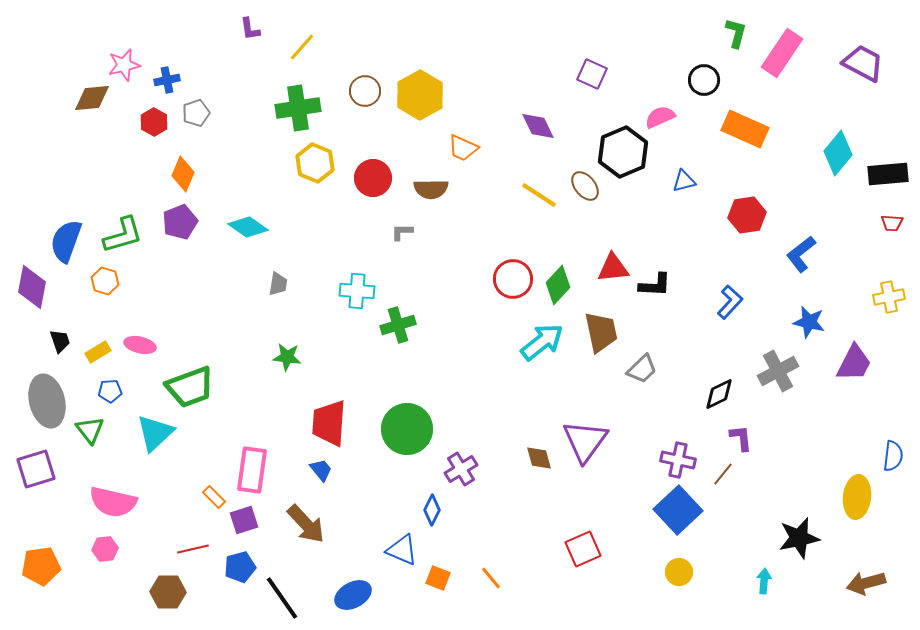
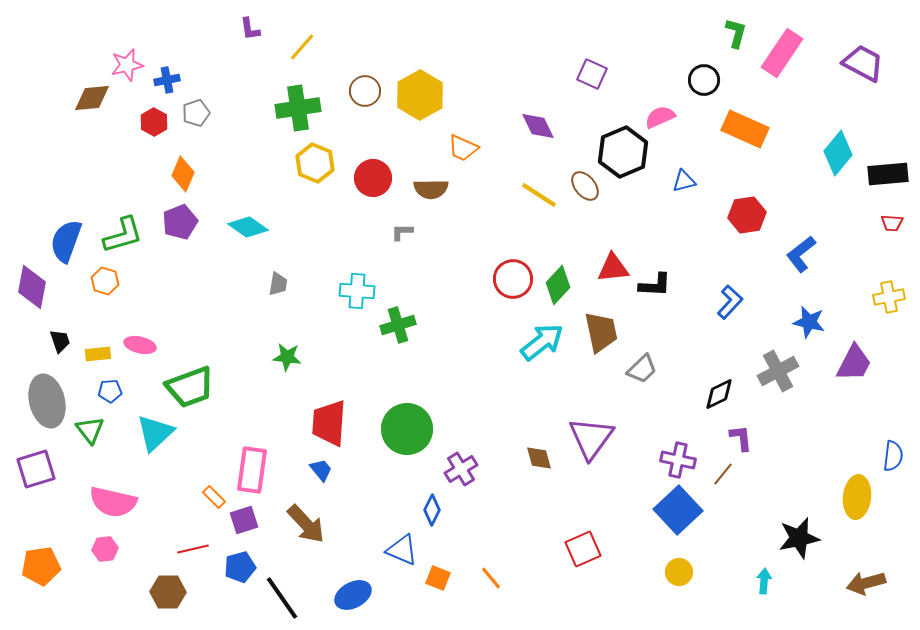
pink star at (124, 65): moved 3 px right
yellow rectangle at (98, 352): moved 2 px down; rotated 25 degrees clockwise
purple triangle at (585, 441): moved 6 px right, 3 px up
